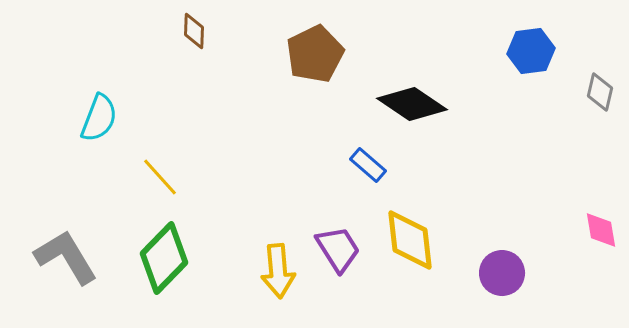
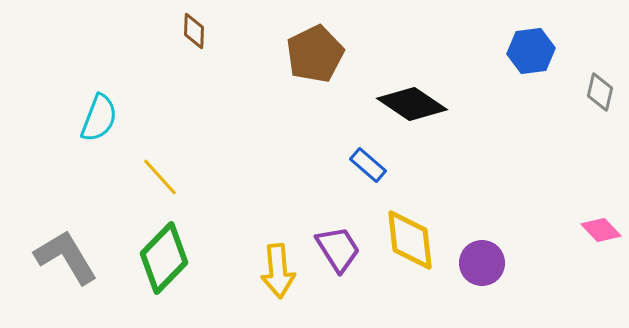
pink diamond: rotated 33 degrees counterclockwise
purple circle: moved 20 px left, 10 px up
